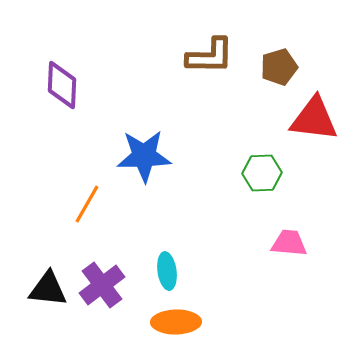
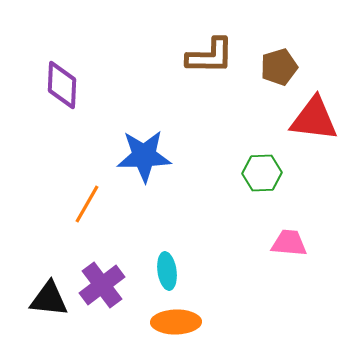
black triangle: moved 1 px right, 10 px down
